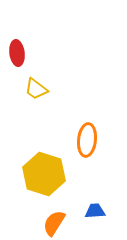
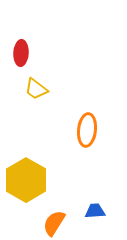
red ellipse: moved 4 px right; rotated 10 degrees clockwise
orange ellipse: moved 10 px up
yellow hexagon: moved 18 px left, 6 px down; rotated 12 degrees clockwise
